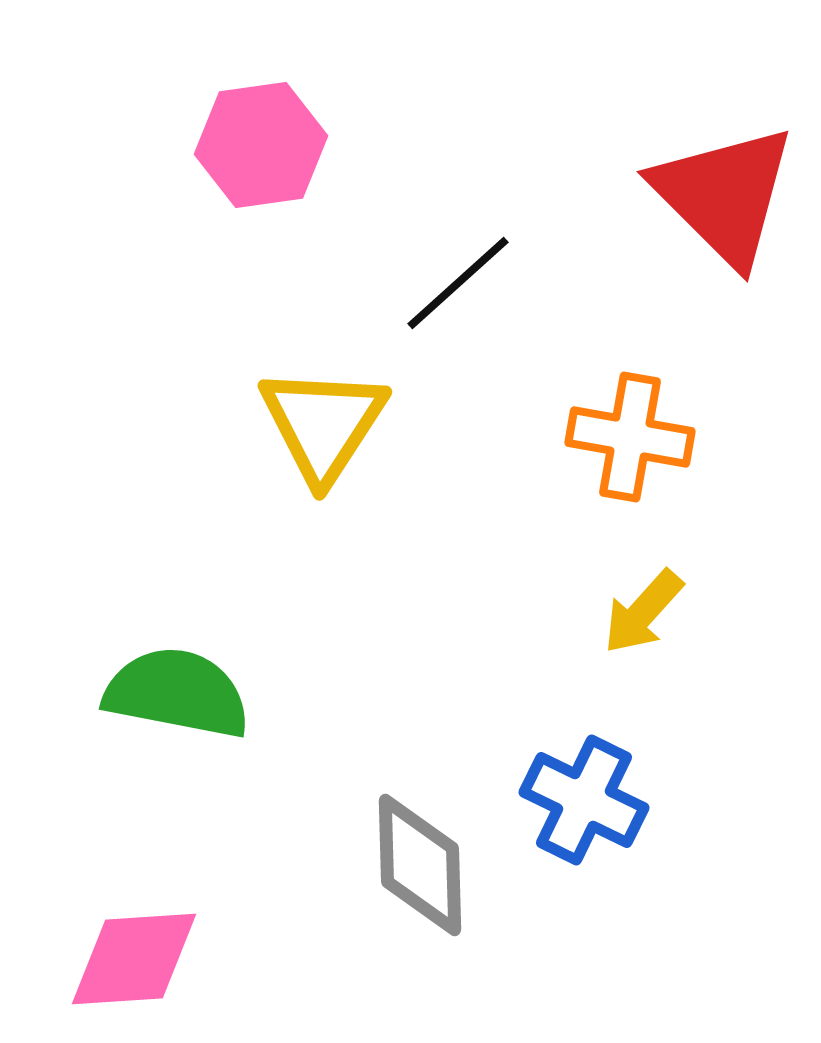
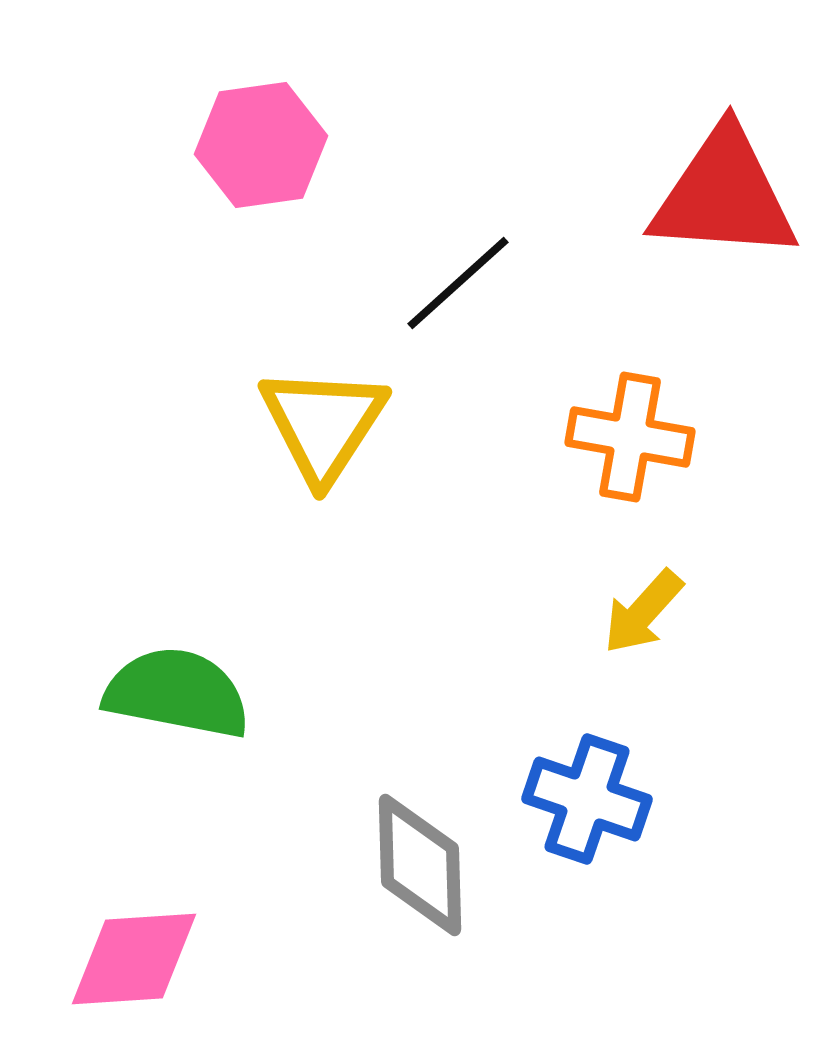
red triangle: rotated 41 degrees counterclockwise
blue cross: moved 3 px right, 1 px up; rotated 7 degrees counterclockwise
